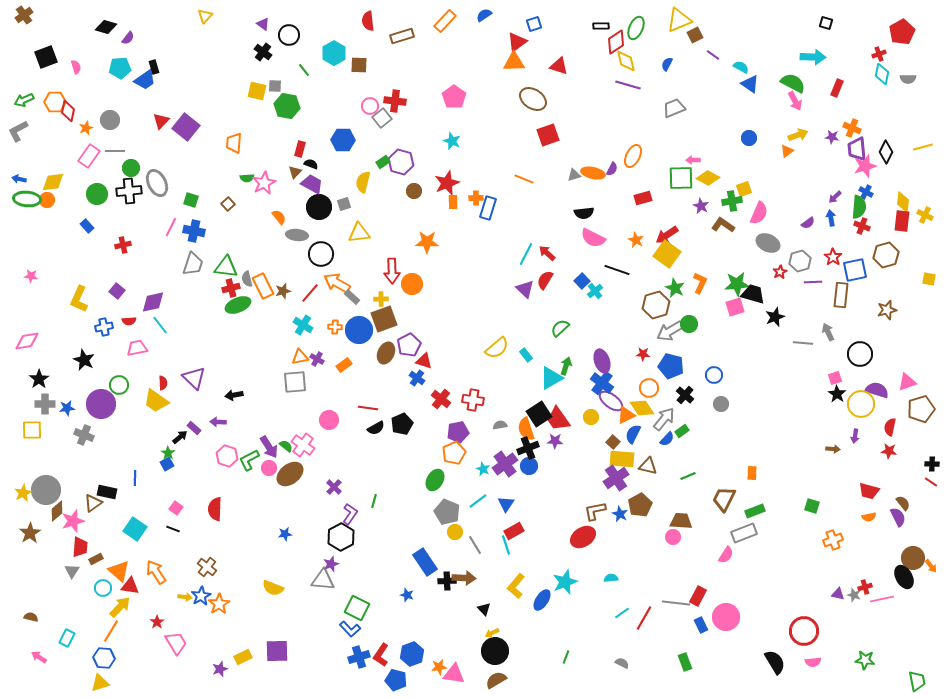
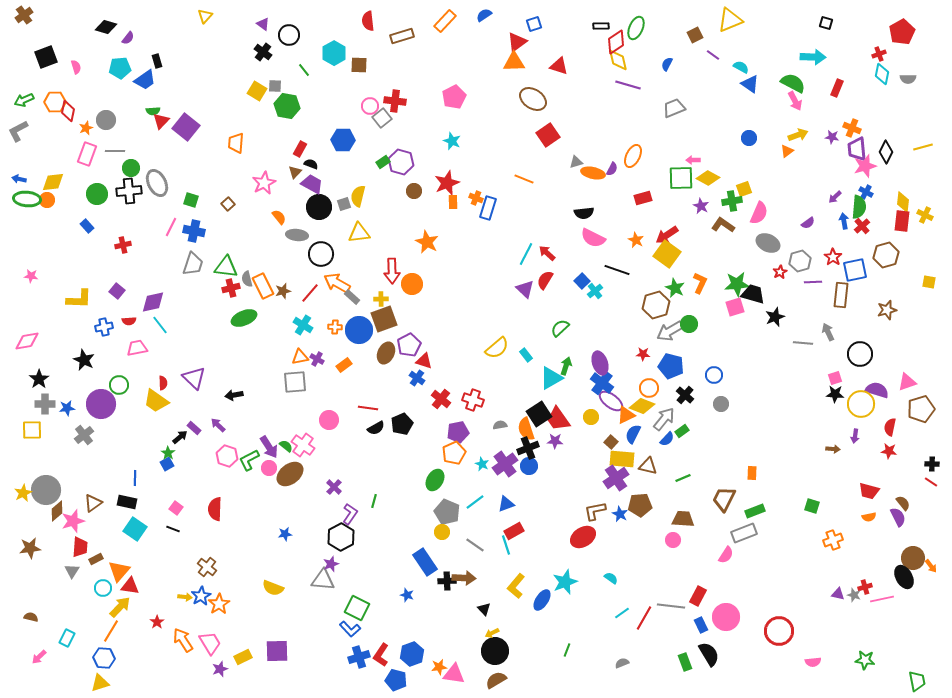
yellow triangle at (679, 20): moved 51 px right
yellow diamond at (626, 61): moved 8 px left, 1 px up
black rectangle at (154, 67): moved 3 px right, 6 px up
yellow square at (257, 91): rotated 18 degrees clockwise
pink pentagon at (454, 97): rotated 10 degrees clockwise
gray circle at (110, 120): moved 4 px left
red square at (548, 135): rotated 15 degrees counterclockwise
orange trapezoid at (234, 143): moved 2 px right
red rectangle at (300, 149): rotated 14 degrees clockwise
pink rectangle at (89, 156): moved 2 px left, 2 px up; rotated 15 degrees counterclockwise
gray triangle at (574, 175): moved 2 px right, 13 px up
green semicircle at (247, 178): moved 94 px left, 67 px up
yellow semicircle at (363, 182): moved 5 px left, 14 px down
orange cross at (476, 198): rotated 24 degrees clockwise
blue arrow at (831, 218): moved 13 px right, 3 px down
red cross at (862, 226): rotated 28 degrees clockwise
orange star at (427, 242): rotated 25 degrees clockwise
yellow square at (929, 279): moved 3 px down
yellow L-shape at (79, 299): rotated 112 degrees counterclockwise
green ellipse at (238, 305): moved 6 px right, 13 px down
purple ellipse at (602, 361): moved 2 px left, 2 px down
black star at (837, 394): moved 2 px left; rotated 30 degrees counterclockwise
red cross at (473, 400): rotated 10 degrees clockwise
yellow diamond at (642, 408): moved 2 px up; rotated 35 degrees counterclockwise
purple arrow at (218, 422): moved 3 px down; rotated 42 degrees clockwise
gray cross at (84, 435): rotated 30 degrees clockwise
brown square at (613, 442): moved 2 px left
cyan star at (483, 469): moved 1 px left, 5 px up
green line at (688, 476): moved 5 px left, 2 px down
black rectangle at (107, 492): moved 20 px right, 10 px down
cyan line at (478, 501): moved 3 px left, 1 px down
blue triangle at (506, 504): rotated 36 degrees clockwise
brown pentagon at (640, 505): rotated 25 degrees clockwise
brown trapezoid at (681, 521): moved 2 px right, 2 px up
yellow circle at (455, 532): moved 13 px left
brown star at (30, 533): moved 15 px down; rotated 25 degrees clockwise
pink circle at (673, 537): moved 3 px down
gray line at (475, 545): rotated 24 degrees counterclockwise
orange triangle at (119, 571): rotated 30 degrees clockwise
orange arrow at (156, 572): moved 27 px right, 68 px down
cyan semicircle at (611, 578): rotated 40 degrees clockwise
gray line at (676, 603): moved 5 px left, 3 px down
red circle at (804, 631): moved 25 px left
pink trapezoid at (176, 643): moved 34 px right
pink arrow at (39, 657): rotated 77 degrees counterclockwise
green line at (566, 657): moved 1 px right, 7 px up
black semicircle at (775, 662): moved 66 px left, 8 px up
gray semicircle at (622, 663): rotated 48 degrees counterclockwise
